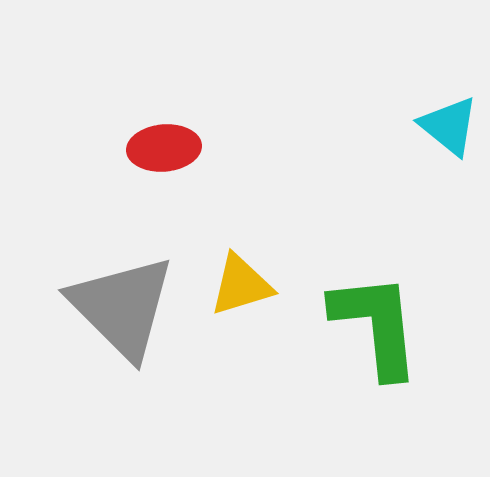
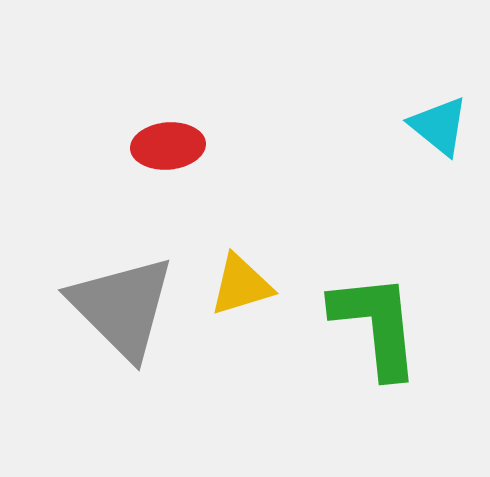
cyan triangle: moved 10 px left
red ellipse: moved 4 px right, 2 px up
